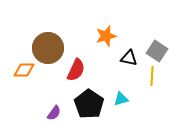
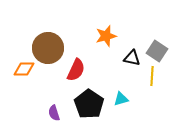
black triangle: moved 3 px right
orange diamond: moved 1 px up
purple semicircle: rotated 126 degrees clockwise
